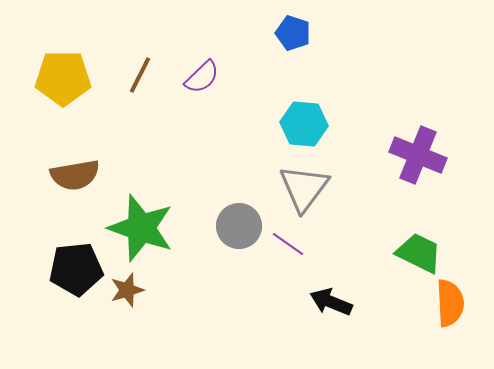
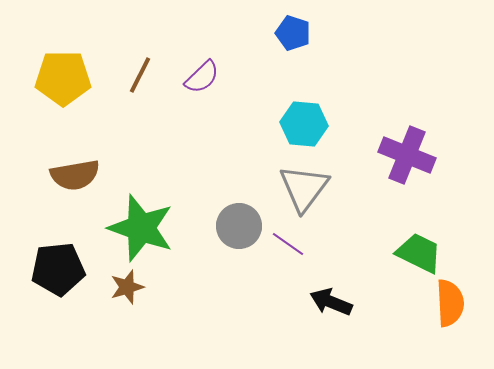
purple cross: moved 11 px left
black pentagon: moved 18 px left
brown star: moved 3 px up
